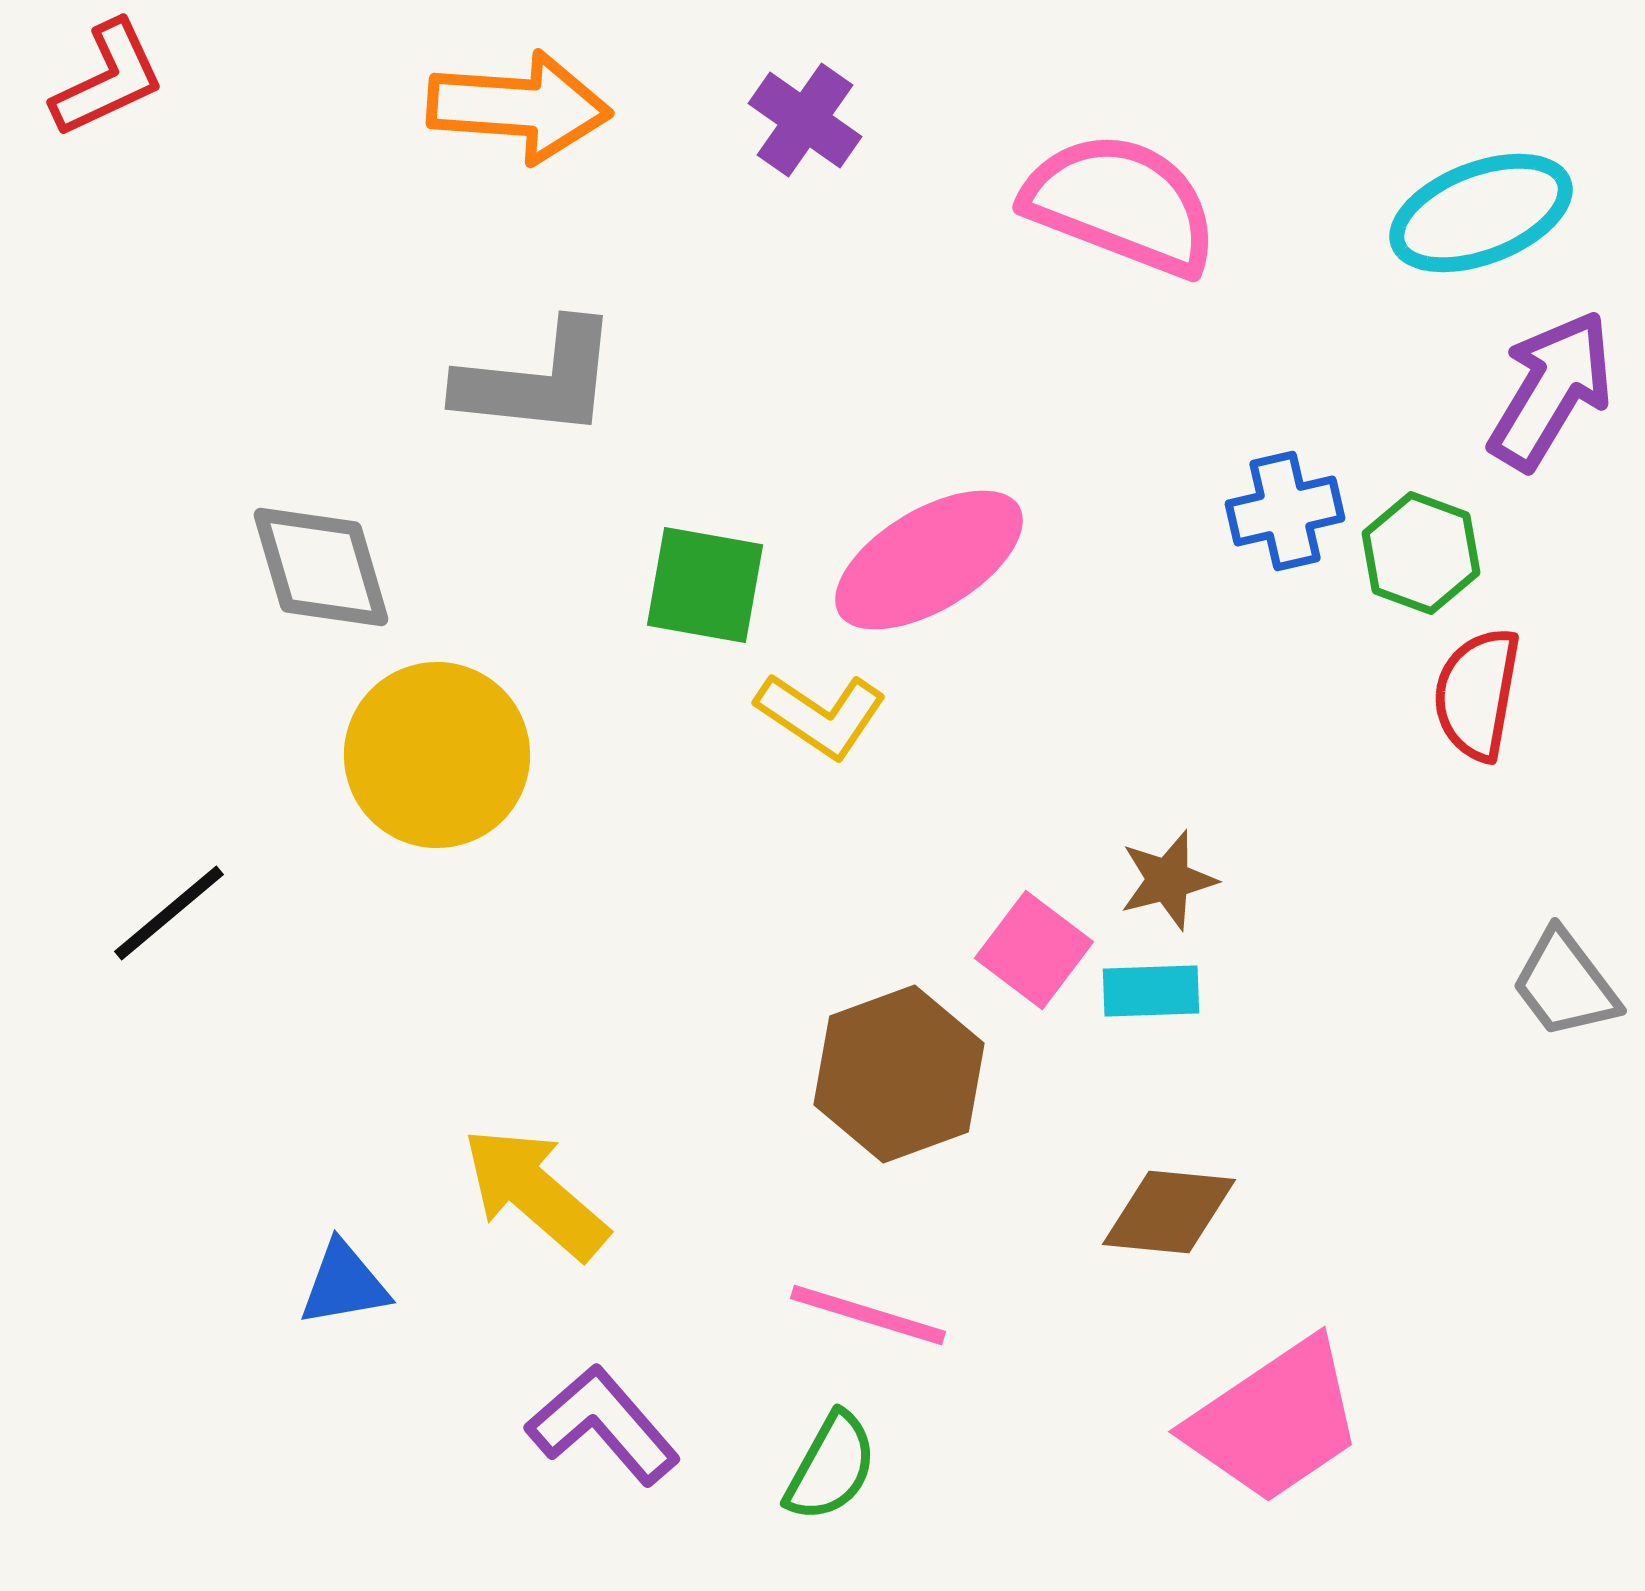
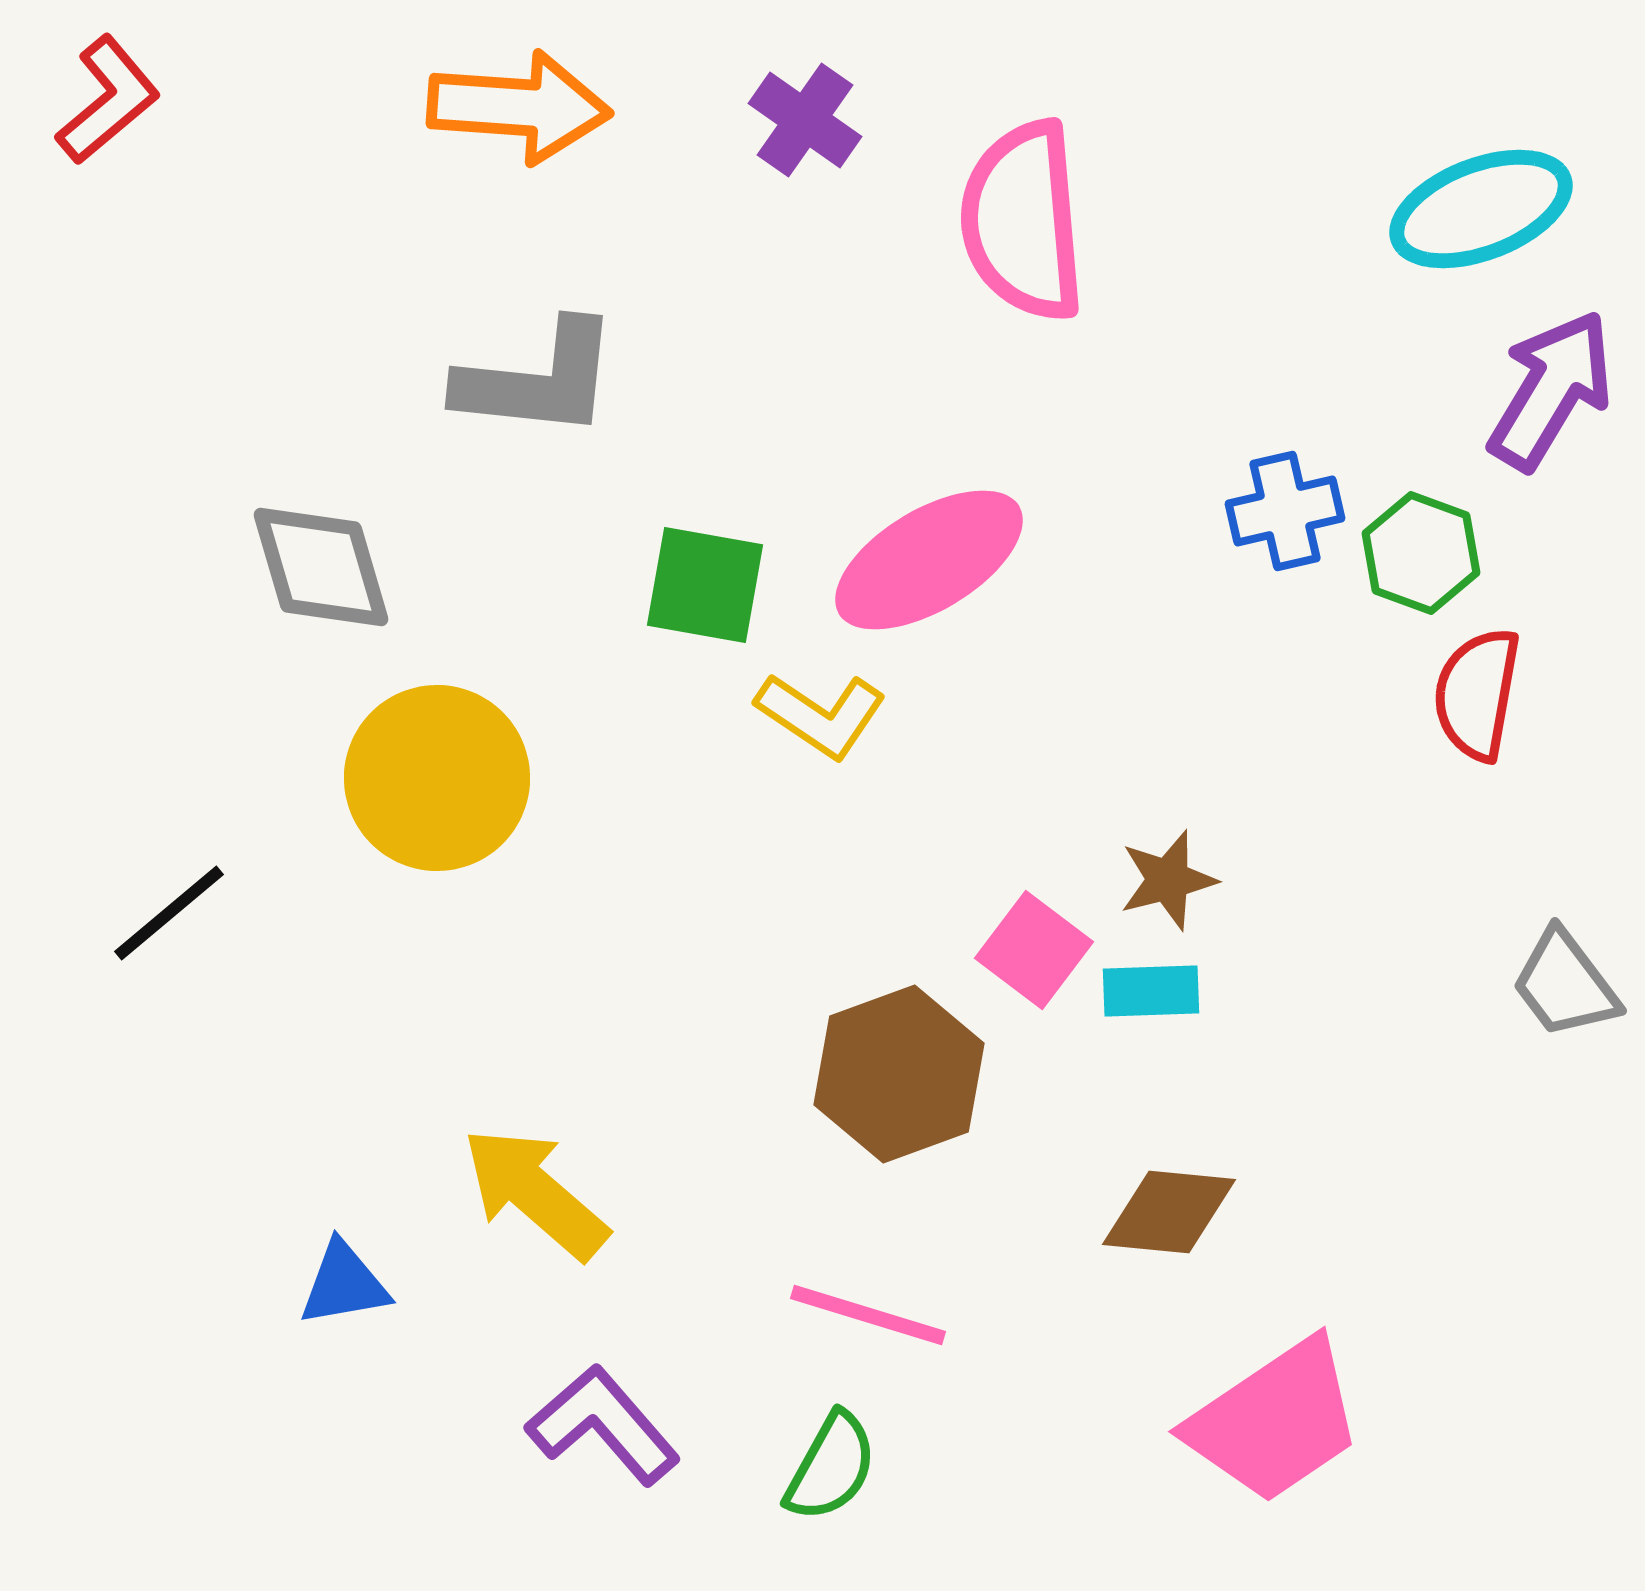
red L-shape: moved 21 px down; rotated 15 degrees counterclockwise
pink semicircle: moved 98 px left, 17 px down; rotated 116 degrees counterclockwise
cyan ellipse: moved 4 px up
yellow circle: moved 23 px down
